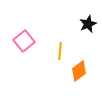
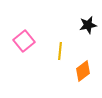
black star: moved 1 px down; rotated 12 degrees clockwise
orange diamond: moved 4 px right
